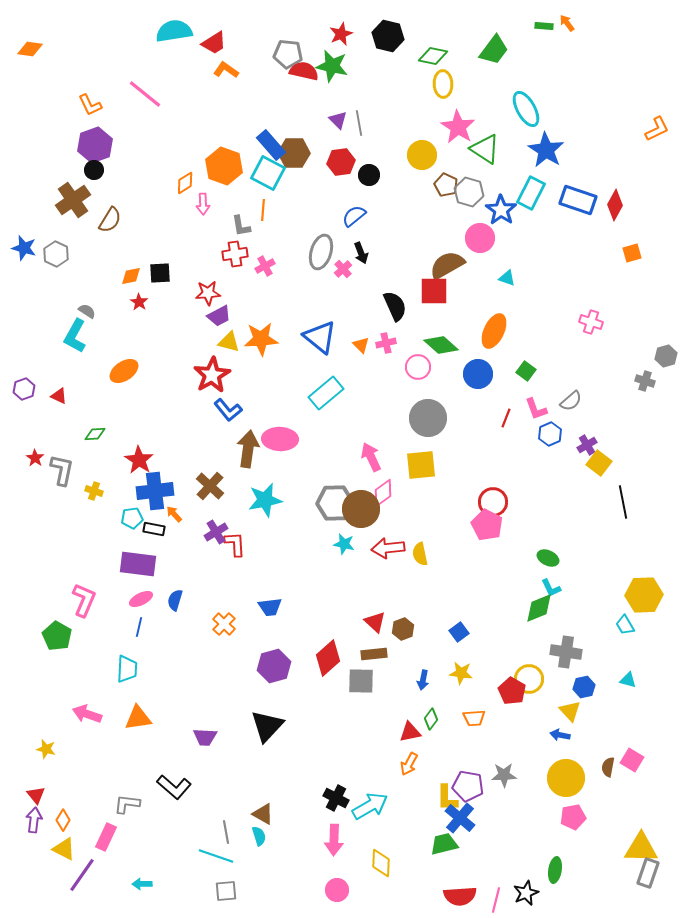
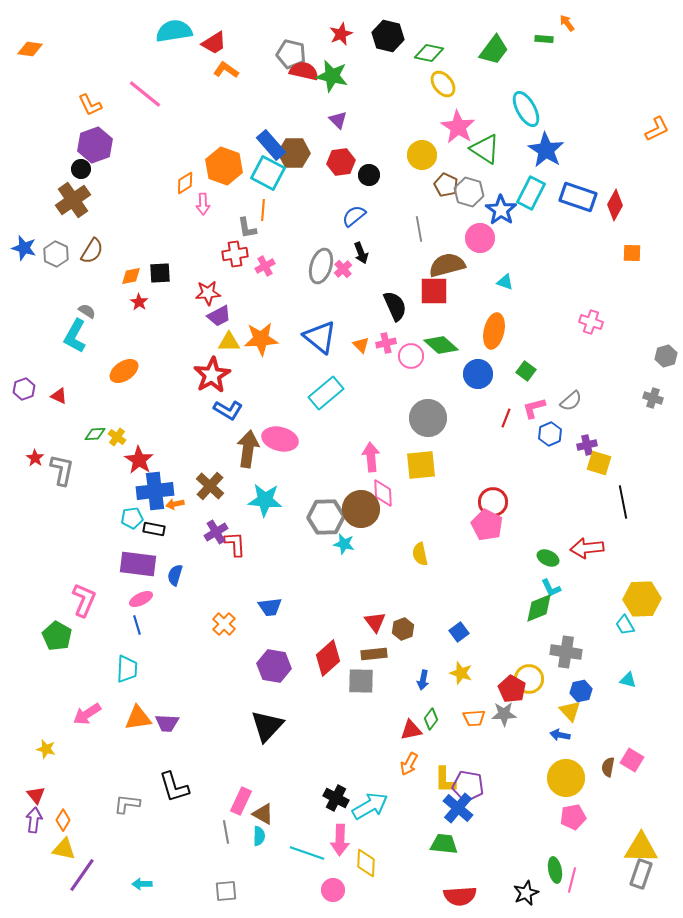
green rectangle at (544, 26): moved 13 px down
gray pentagon at (288, 54): moved 3 px right; rotated 8 degrees clockwise
green diamond at (433, 56): moved 4 px left, 3 px up
green star at (332, 66): moved 10 px down
yellow ellipse at (443, 84): rotated 36 degrees counterclockwise
gray line at (359, 123): moved 60 px right, 106 px down
black circle at (94, 170): moved 13 px left, 1 px up
blue rectangle at (578, 200): moved 3 px up
brown semicircle at (110, 220): moved 18 px left, 31 px down
gray L-shape at (241, 226): moved 6 px right, 2 px down
gray ellipse at (321, 252): moved 14 px down
orange square at (632, 253): rotated 18 degrees clockwise
brown semicircle at (447, 265): rotated 15 degrees clockwise
cyan triangle at (507, 278): moved 2 px left, 4 px down
orange ellipse at (494, 331): rotated 12 degrees counterclockwise
yellow triangle at (229, 342): rotated 15 degrees counterclockwise
pink circle at (418, 367): moved 7 px left, 11 px up
gray cross at (645, 381): moved 8 px right, 17 px down
pink L-shape at (536, 409): moved 2 px left, 1 px up; rotated 95 degrees clockwise
blue L-shape at (228, 410): rotated 20 degrees counterclockwise
pink ellipse at (280, 439): rotated 12 degrees clockwise
purple cross at (587, 445): rotated 18 degrees clockwise
pink arrow at (371, 457): rotated 20 degrees clockwise
yellow square at (599, 463): rotated 20 degrees counterclockwise
yellow cross at (94, 491): moved 23 px right, 54 px up; rotated 18 degrees clockwise
pink diamond at (383, 493): rotated 56 degrees counterclockwise
cyan star at (265, 500): rotated 16 degrees clockwise
gray hexagon at (335, 503): moved 9 px left, 14 px down
orange arrow at (174, 514): moved 1 px right, 10 px up; rotated 60 degrees counterclockwise
red arrow at (388, 548): moved 199 px right
yellow hexagon at (644, 595): moved 2 px left, 4 px down
blue semicircle at (175, 600): moved 25 px up
red triangle at (375, 622): rotated 10 degrees clockwise
blue line at (139, 627): moved 2 px left, 2 px up; rotated 30 degrees counterclockwise
purple hexagon at (274, 666): rotated 24 degrees clockwise
yellow star at (461, 673): rotated 10 degrees clockwise
blue hexagon at (584, 687): moved 3 px left, 4 px down
red pentagon at (512, 691): moved 2 px up
pink arrow at (87, 714): rotated 52 degrees counterclockwise
red triangle at (410, 732): moved 1 px right, 2 px up
purple trapezoid at (205, 737): moved 38 px left, 14 px up
gray star at (504, 775): moved 61 px up
black L-shape at (174, 787): rotated 32 degrees clockwise
yellow L-shape at (447, 798): moved 2 px left, 18 px up
blue cross at (460, 818): moved 2 px left, 10 px up
cyan semicircle at (259, 836): rotated 18 degrees clockwise
pink rectangle at (106, 837): moved 135 px right, 36 px up
pink arrow at (334, 840): moved 6 px right
green trapezoid at (444, 844): rotated 20 degrees clockwise
yellow triangle at (64, 849): rotated 15 degrees counterclockwise
cyan line at (216, 856): moved 91 px right, 3 px up
yellow diamond at (381, 863): moved 15 px left
green ellipse at (555, 870): rotated 20 degrees counterclockwise
gray rectangle at (648, 873): moved 7 px left, 1 px down
pink circle at (337, 890): moved 4 px left
pink line at (496, 900): moved 76 px right, 20 px up
